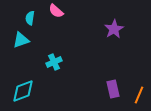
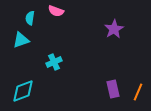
pink semicircle: rotated 21 degrees counterclockwise
orange line: moved 1 px left, 3 px up
